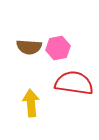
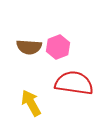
pink hexagon: moved 1 px up; rotated 10 degrees counterclockwise
yellow arrow: rotated 24 degrees counterclockwise
